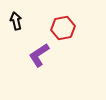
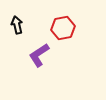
black arrow: moved 1 px right, 4 px down
